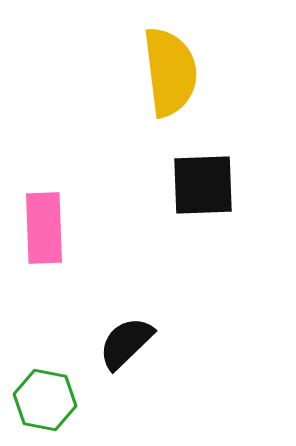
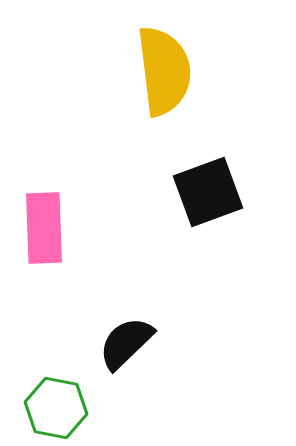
yellow semicircle: moved 6 px left, 1 px up
black square: moved 5 px right, 7 px down; rotated 18 degrees counterclockwise
green hexagon: moved 11 px right, 8 px down
